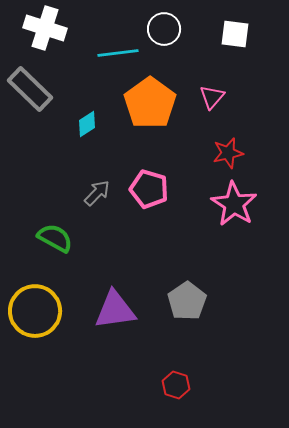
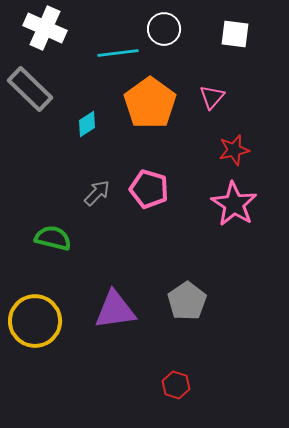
white cross: rotated 6 degrees clockwise
red star: moved 6 px right, 3 px up
green semicircle: moved 2 px left; rotated 15 degrees counterclockwise
yellow circle: moved 10 px down
